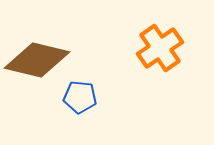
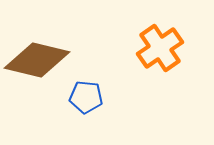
blue pentagon: moved 6 px right
